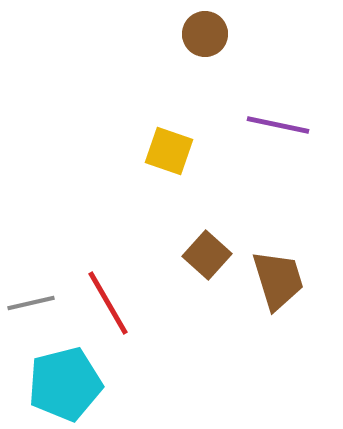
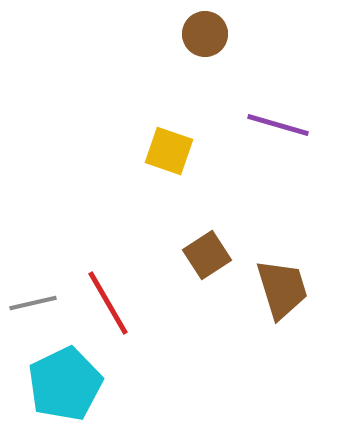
purple line: rotated 4 degrees clockwise
brown square: rotated 15 degrees clockwise
brown trapezoid: moved 4 px right, 9 px down
gray line: moved 2 px right
cyan pentagon: rotated 12 degrees counterclockwise
